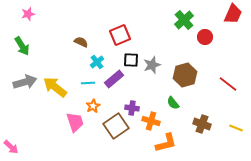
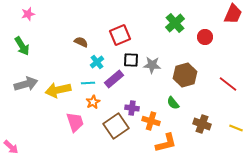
green cross: moved 9 px left, 3 px down
gray star: rotated 24 degrees clockwise
gray arrow: moved 1 px right, 2 px down
yellow arrow: moved 3 px right, 3 px down; rotated 50 degrees counterclockwise
orange star: moved 4 px up
